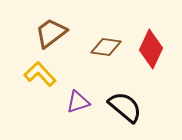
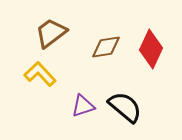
brown diamond: rotated 16 degrees counterclockwise
purple triangle: moved 5 px right, 4 px down
